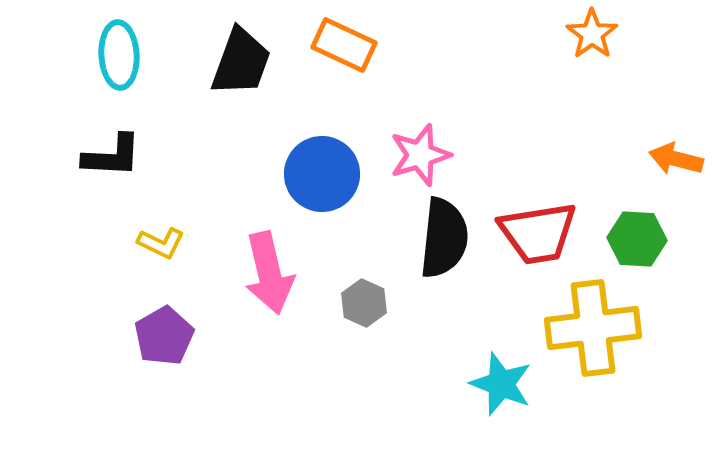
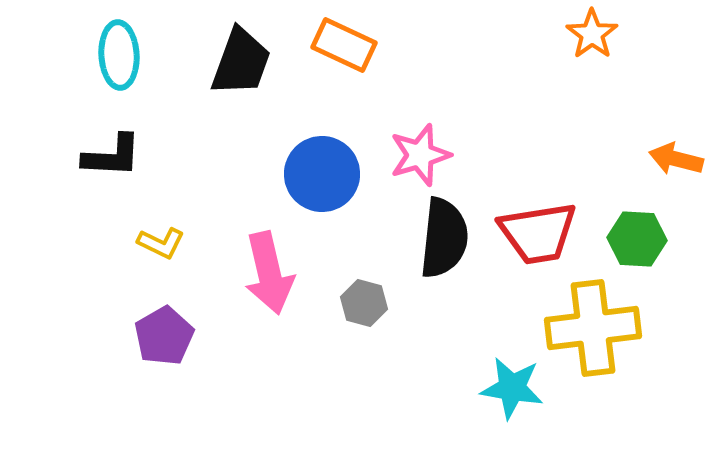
gray hexagon: rotated 9 degrees counterclockwise
cyan star: moved 11 px right, 4 px down; rotated 12 degrees counterclockwise
